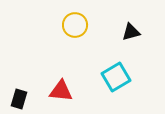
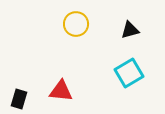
yellow circle: moved 1 px right, 1 px up
black triangle: moved 1 px left, 2 px up
cyan square: moved 13 px right, 4 px up
